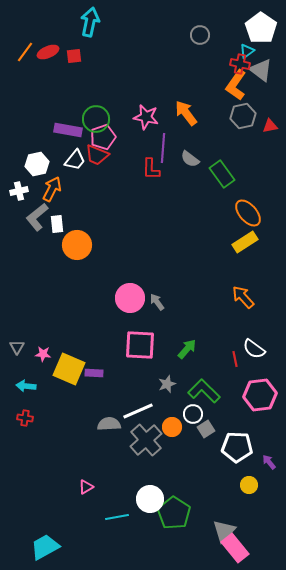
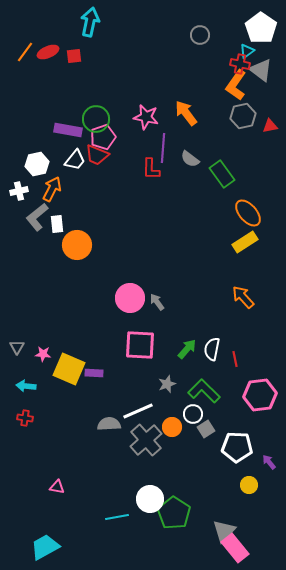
white semicircle at (254, 349): moved 42 px left; rotated 65 degrees clockwise
pink triangle at (86, 487): moved 29 px left; rotated 42 degrees clockwise
